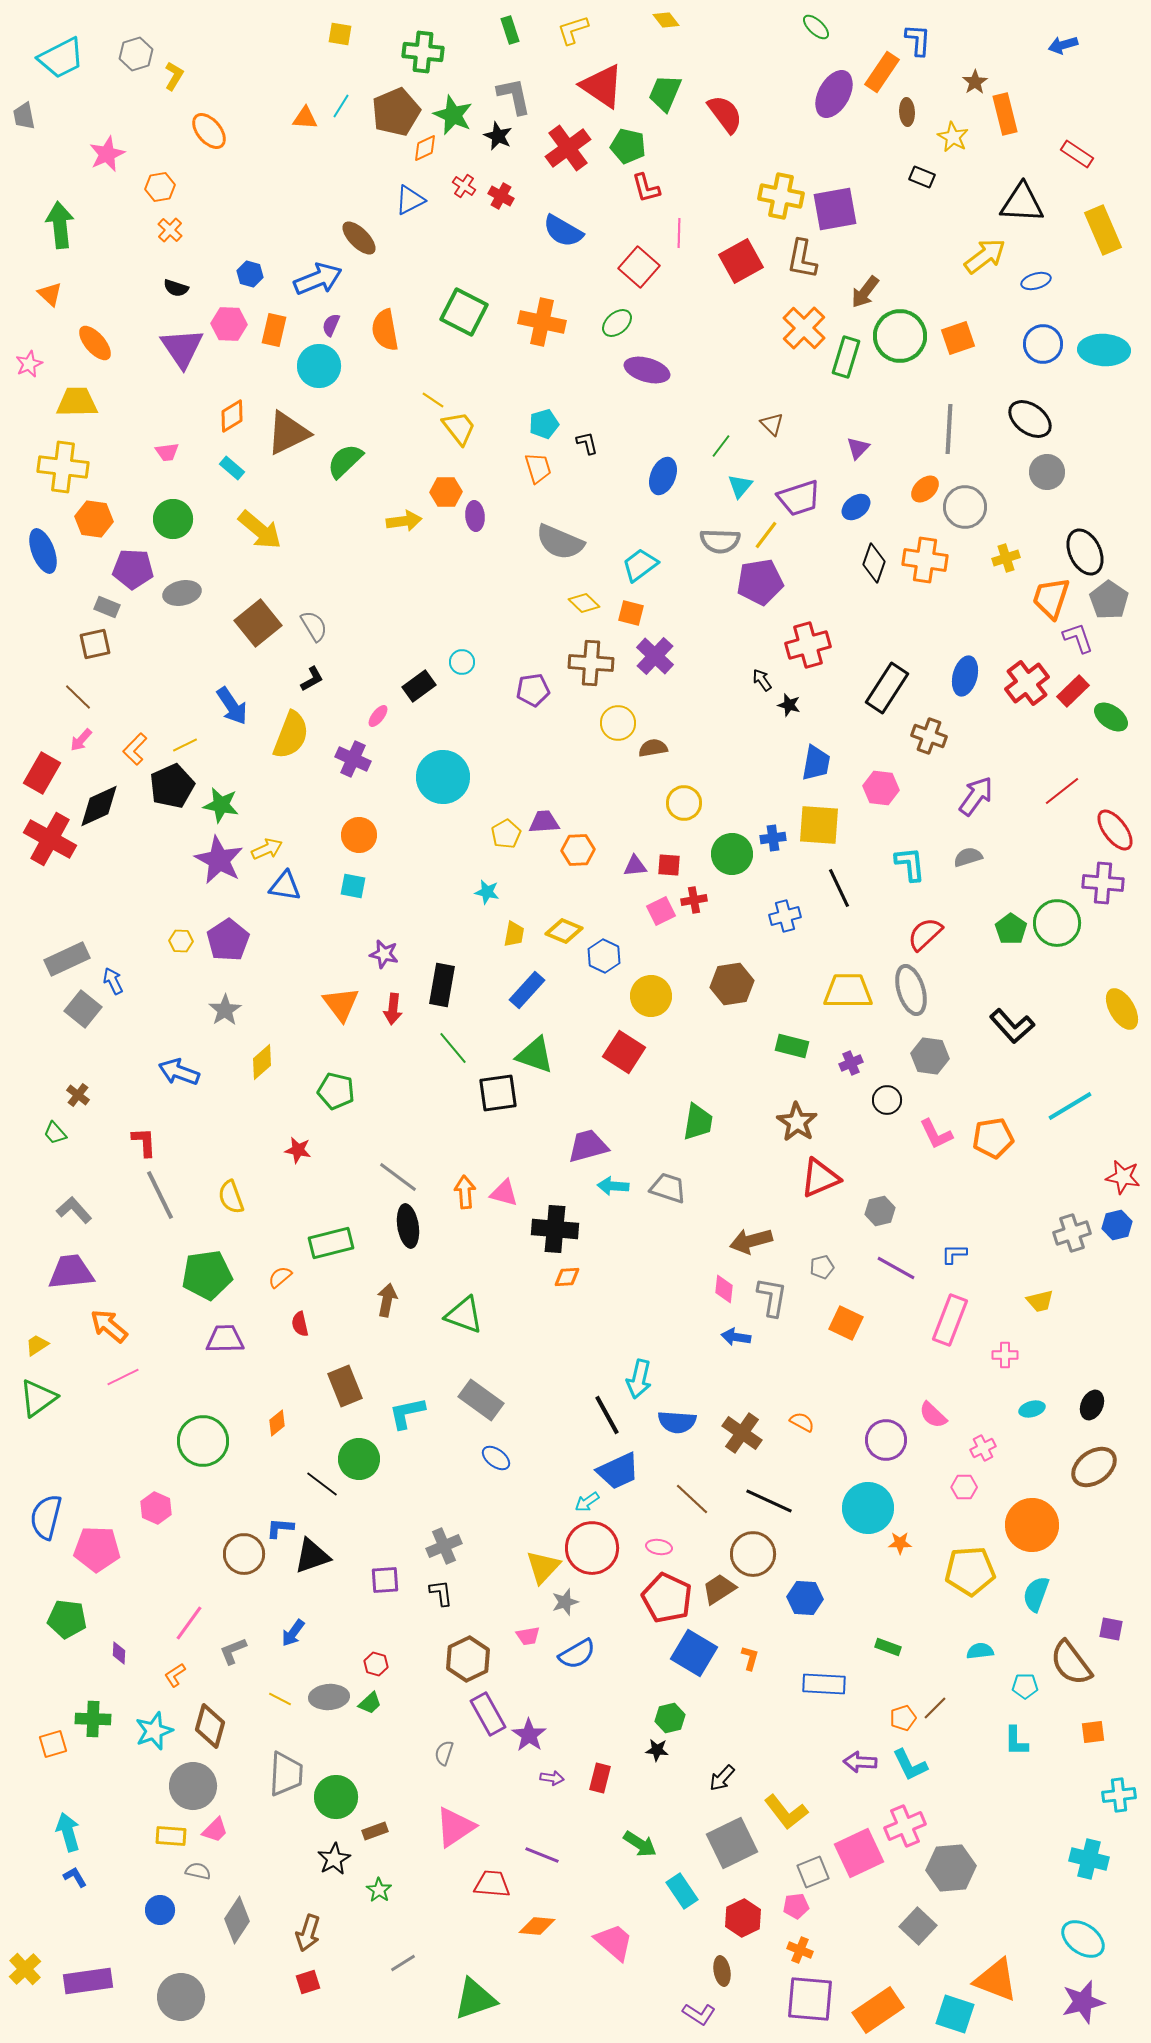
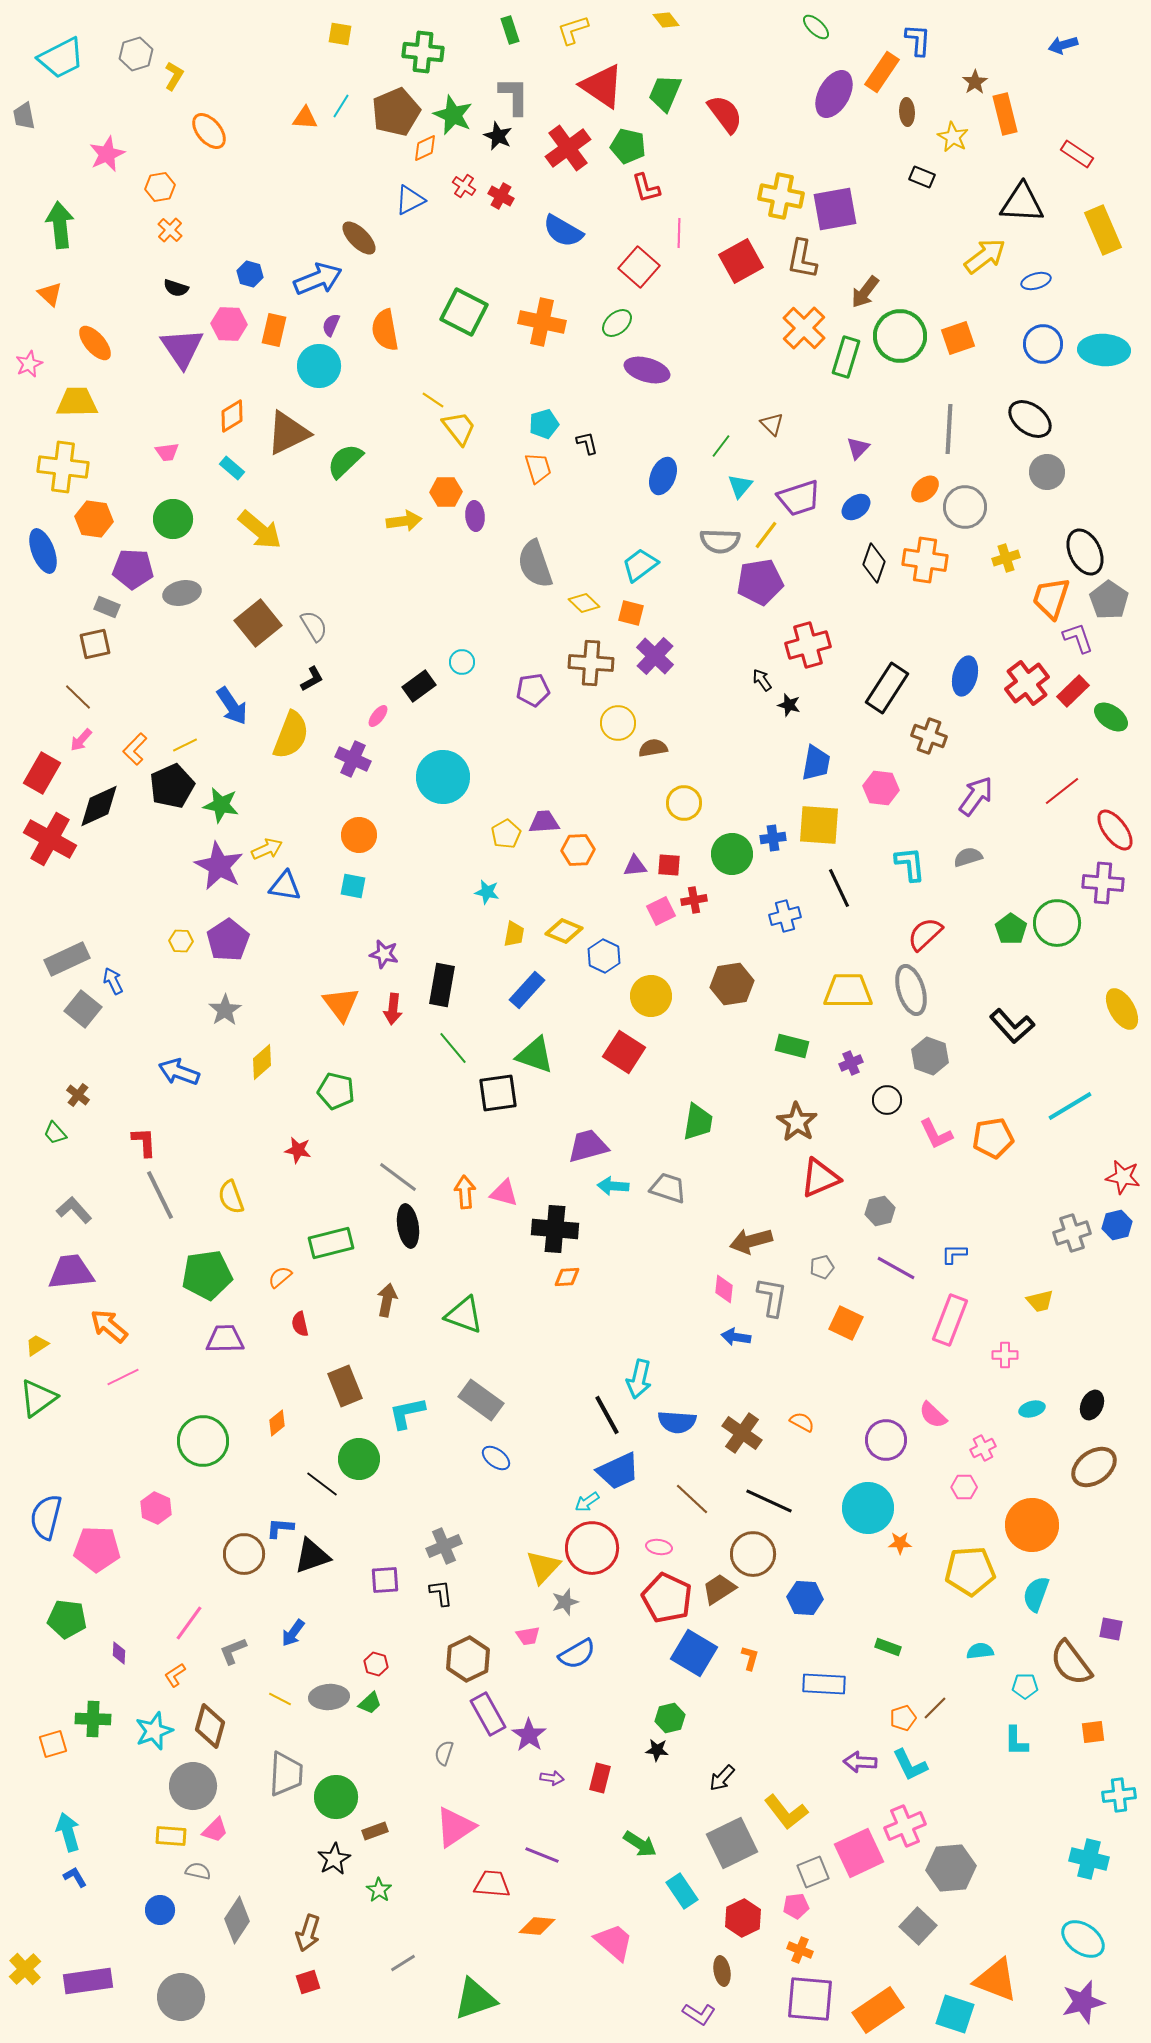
gray L-shape at (514, 96): rotated 12 degrees clockwise
gray semicircle at (560, 542): moved 25 px left, 22 px down; rotated 48 degrees clockwise
purple star at (219, 860): moved 6 px down
gray hexagon at (930, 1056): rotated 12 degrees clockwise
